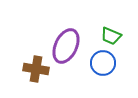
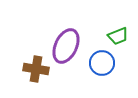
green trapezoid: moved 7 px right; rotated 45 degrees counterclockwise
blue circle: moved 1 px left
